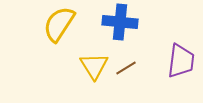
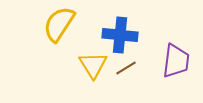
blue cross: moved 13 px down
purple trapezoid: moved 5 px left
yellow triangle: moved 1 px left, 1 px up
